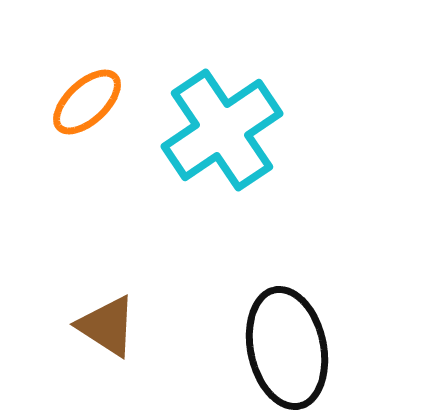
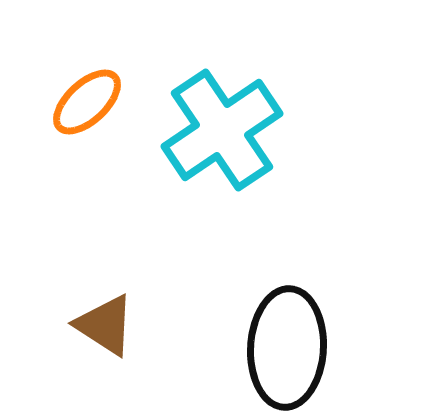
brown triangle: moved 2 px left, 1 px up
black ellipse: rotated 15 degrees clockwise
